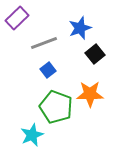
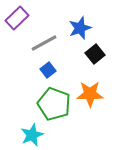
gray line: rotated 8 degrees counterclockwise
green pentagon: moved 2 px left, 3 px up
